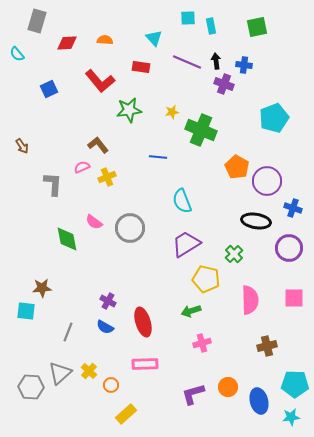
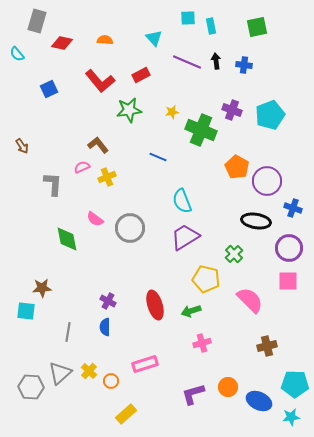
red diamond at (67, 43): moved 5 px left; rotated 15 degrees clockwise
red rectangle at (141, 67): moved 8 px down; rotated 36 degrees counterclockwise
purple cross at (224, 84): moved 8 px right, 26 px down
cyan pentagon at (274, 118): moved 4 px left, 3 px up
blue line at (158, 157): rotated 18 degrees clockwise
pink semicircle at (94, 222): moved 1 px right, 3 px up
purple trapezoid at (186, 244): moved 1 px left, 7 px up
pink square at (294, 298): moved 6 px left, 17 px up
pink semicircle at (250, 300): rotated 44 degrees counterclockwise
red ellipse at (143, 322): moved 12 px right, 17 px up
blue semicircle at (105, 327): rotated 60 degrees clockwise
gray line at (68, 332): rotated 12 degrees counterclockwise
pink rectangle at (145, 364): rotated 15 degrees counterclockwise
orange circle at (111, 385): moved 4 px up
blue ellipse at (259, 401): rotated 50 degrees counterclockwise
